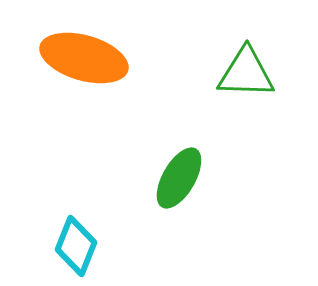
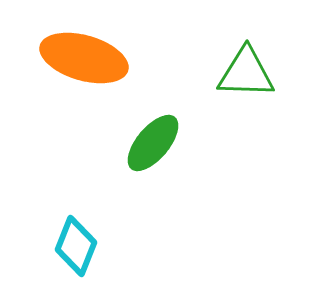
green ellipse: moved 26 px left, 35 px up; rotated 10 degrees clockwise
